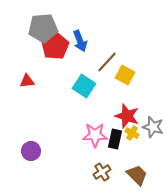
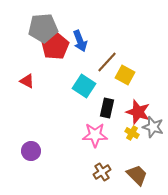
red triangle: rotated 35 degrees clockwise
red star: moved 11 px right, 4 px up
black rectangle: moved 8 px left, 31 px up
